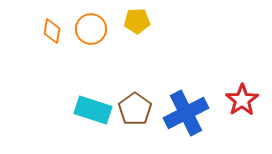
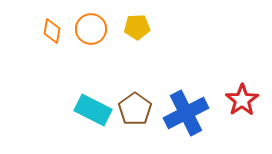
yellow pentagon: moved 6 px down
cyan rectangle: rotated 9 degrees clockwise
